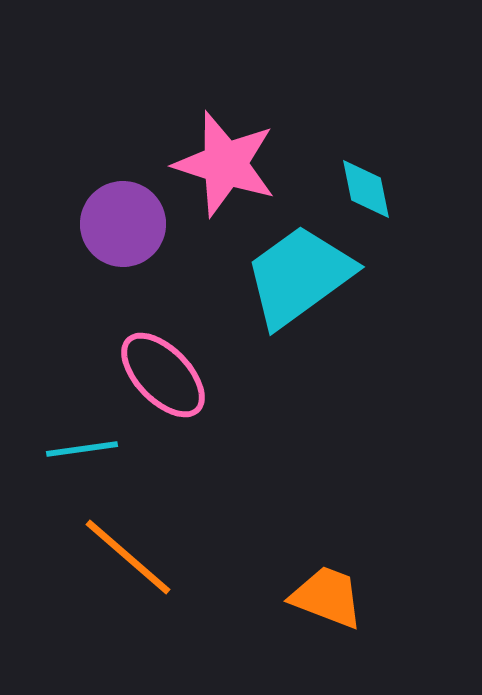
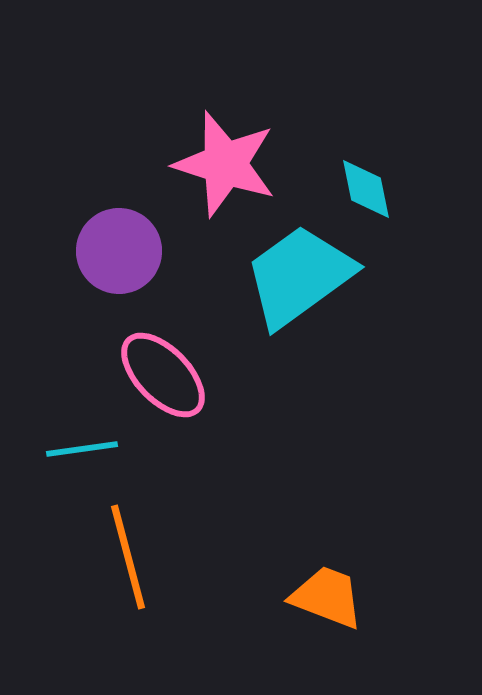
purple circle: moved 4 px left, 27 px down
orange line: rotated 34 degrees clockwise
